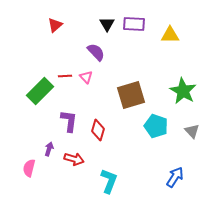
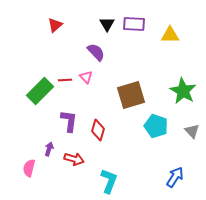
red line: moved 4 px down
